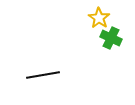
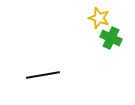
yellow star: rotated 15 degrees counterclockwise
